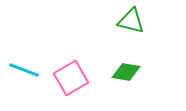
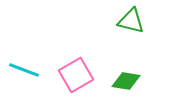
green diamond: moved 9 px down
pink square: moved 5 px right, 3 px up
